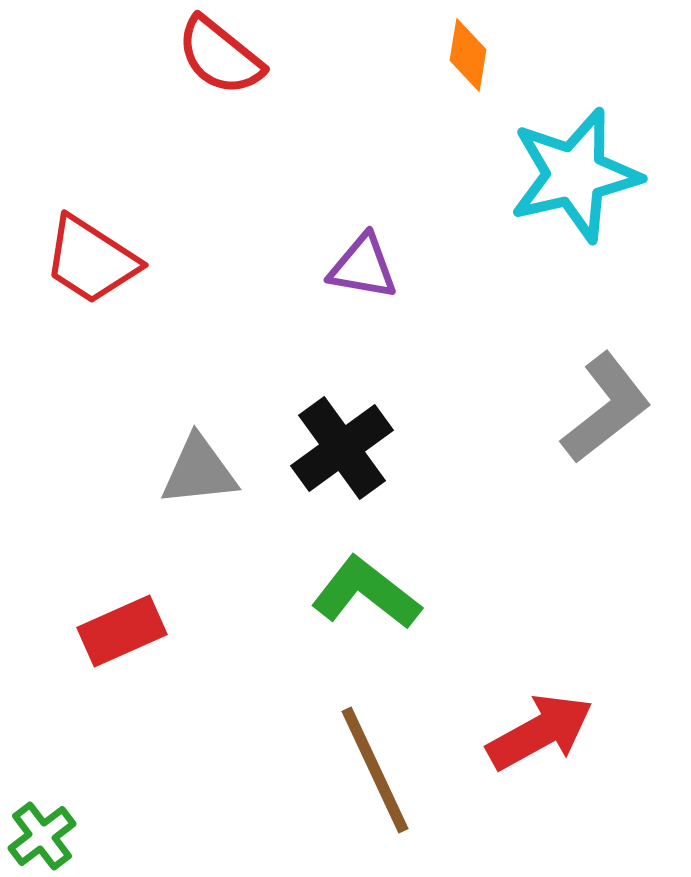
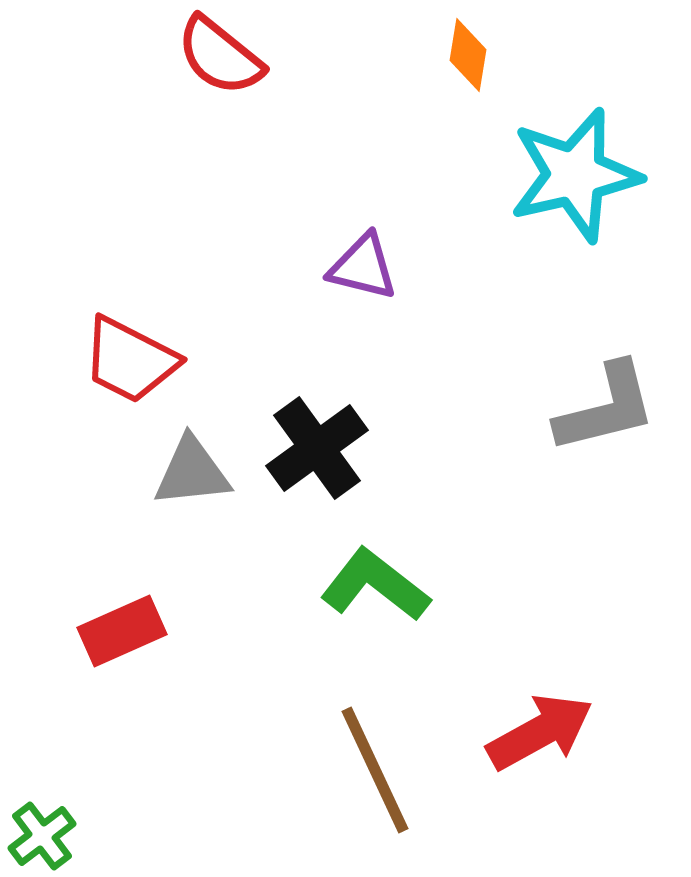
red trapezoid: moved 39 px right, 100 px down; rotated 6 degrees counterclockwise
purple triangle: rotated 4 degrees clockwise
gray L-shape: rotated 24 degrees clockwise
black cross: moved 25 px left
gray triangle: moved 7 px left, 1 px down
green L-shape: moved 9 px right, 8 px up
